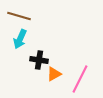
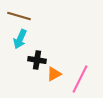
black cross: moved 2 px left
